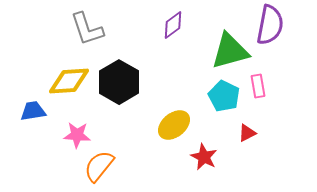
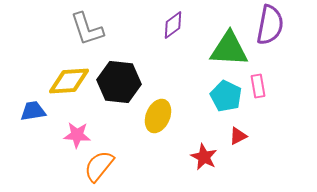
green triangle: moved 1 px left, 2 px up; rotated 18 degrees clockwise
black hexagon: rotated 24 degrees counterclockwise
cyan pentagon: moved 2 px right
yellow ellipse: moved 16 px left, 9 px up; rotated 28 degrees counterclockwise
red triangle: moved 9 px left, 3 px down
